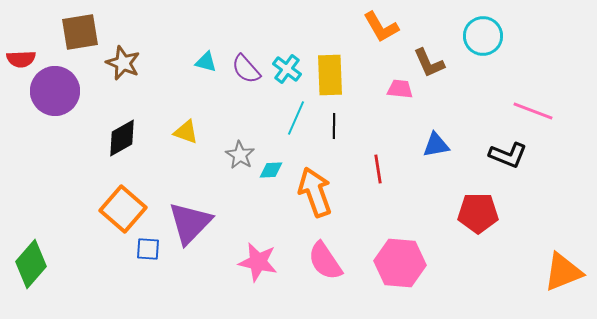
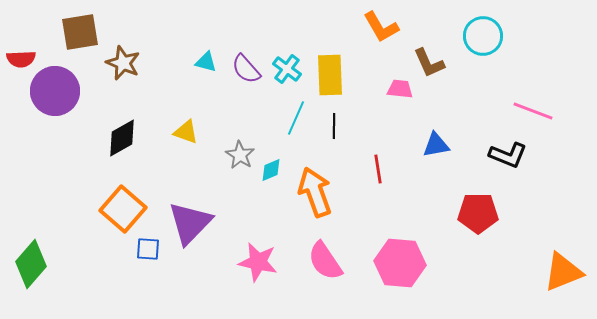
cyan diamond: rotated 20 degrees counterclockwise
